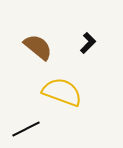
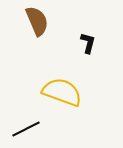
black L-shape: rotated 30 degrees counterclockwise
brown semicircle: moved 1 px left, 26 px up; rotated 28 degrees clockwise
